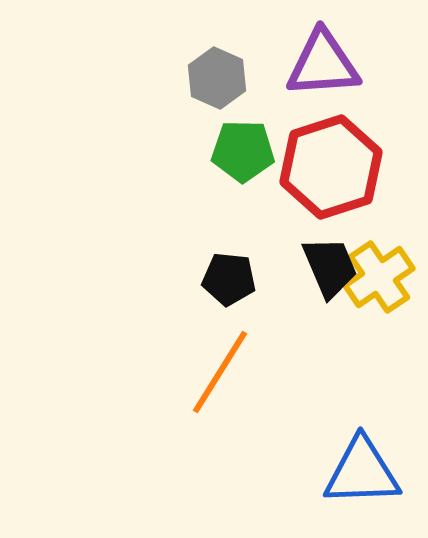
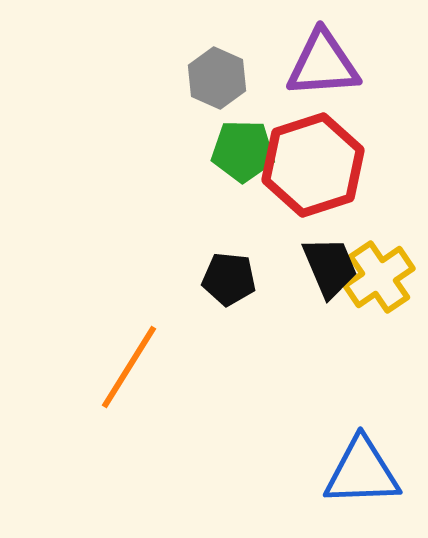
red hexagon: moved 18 px left, 2 px up
orange line: moved 91 px left, 5 px up
